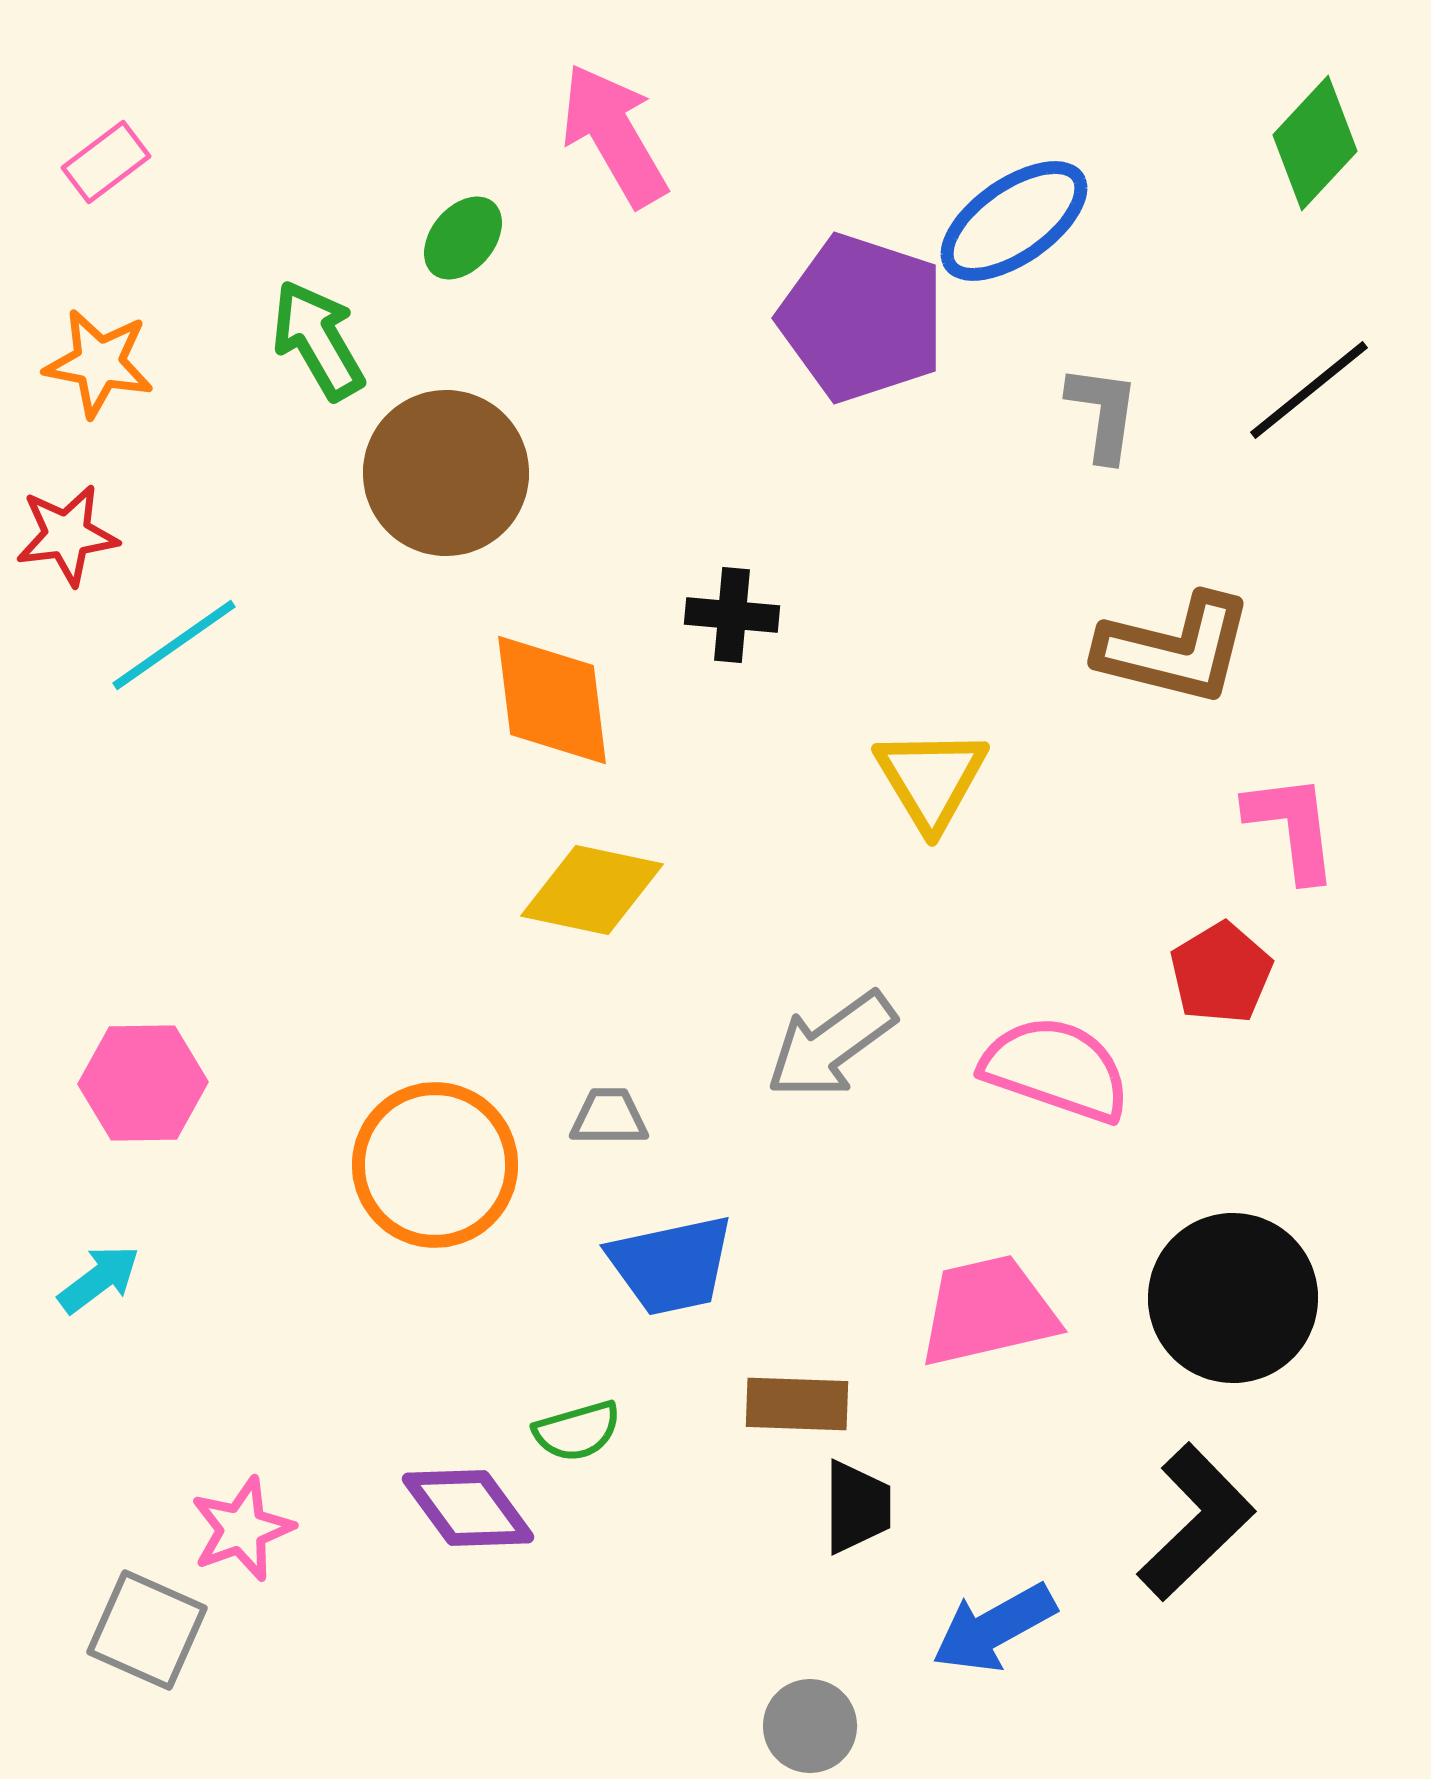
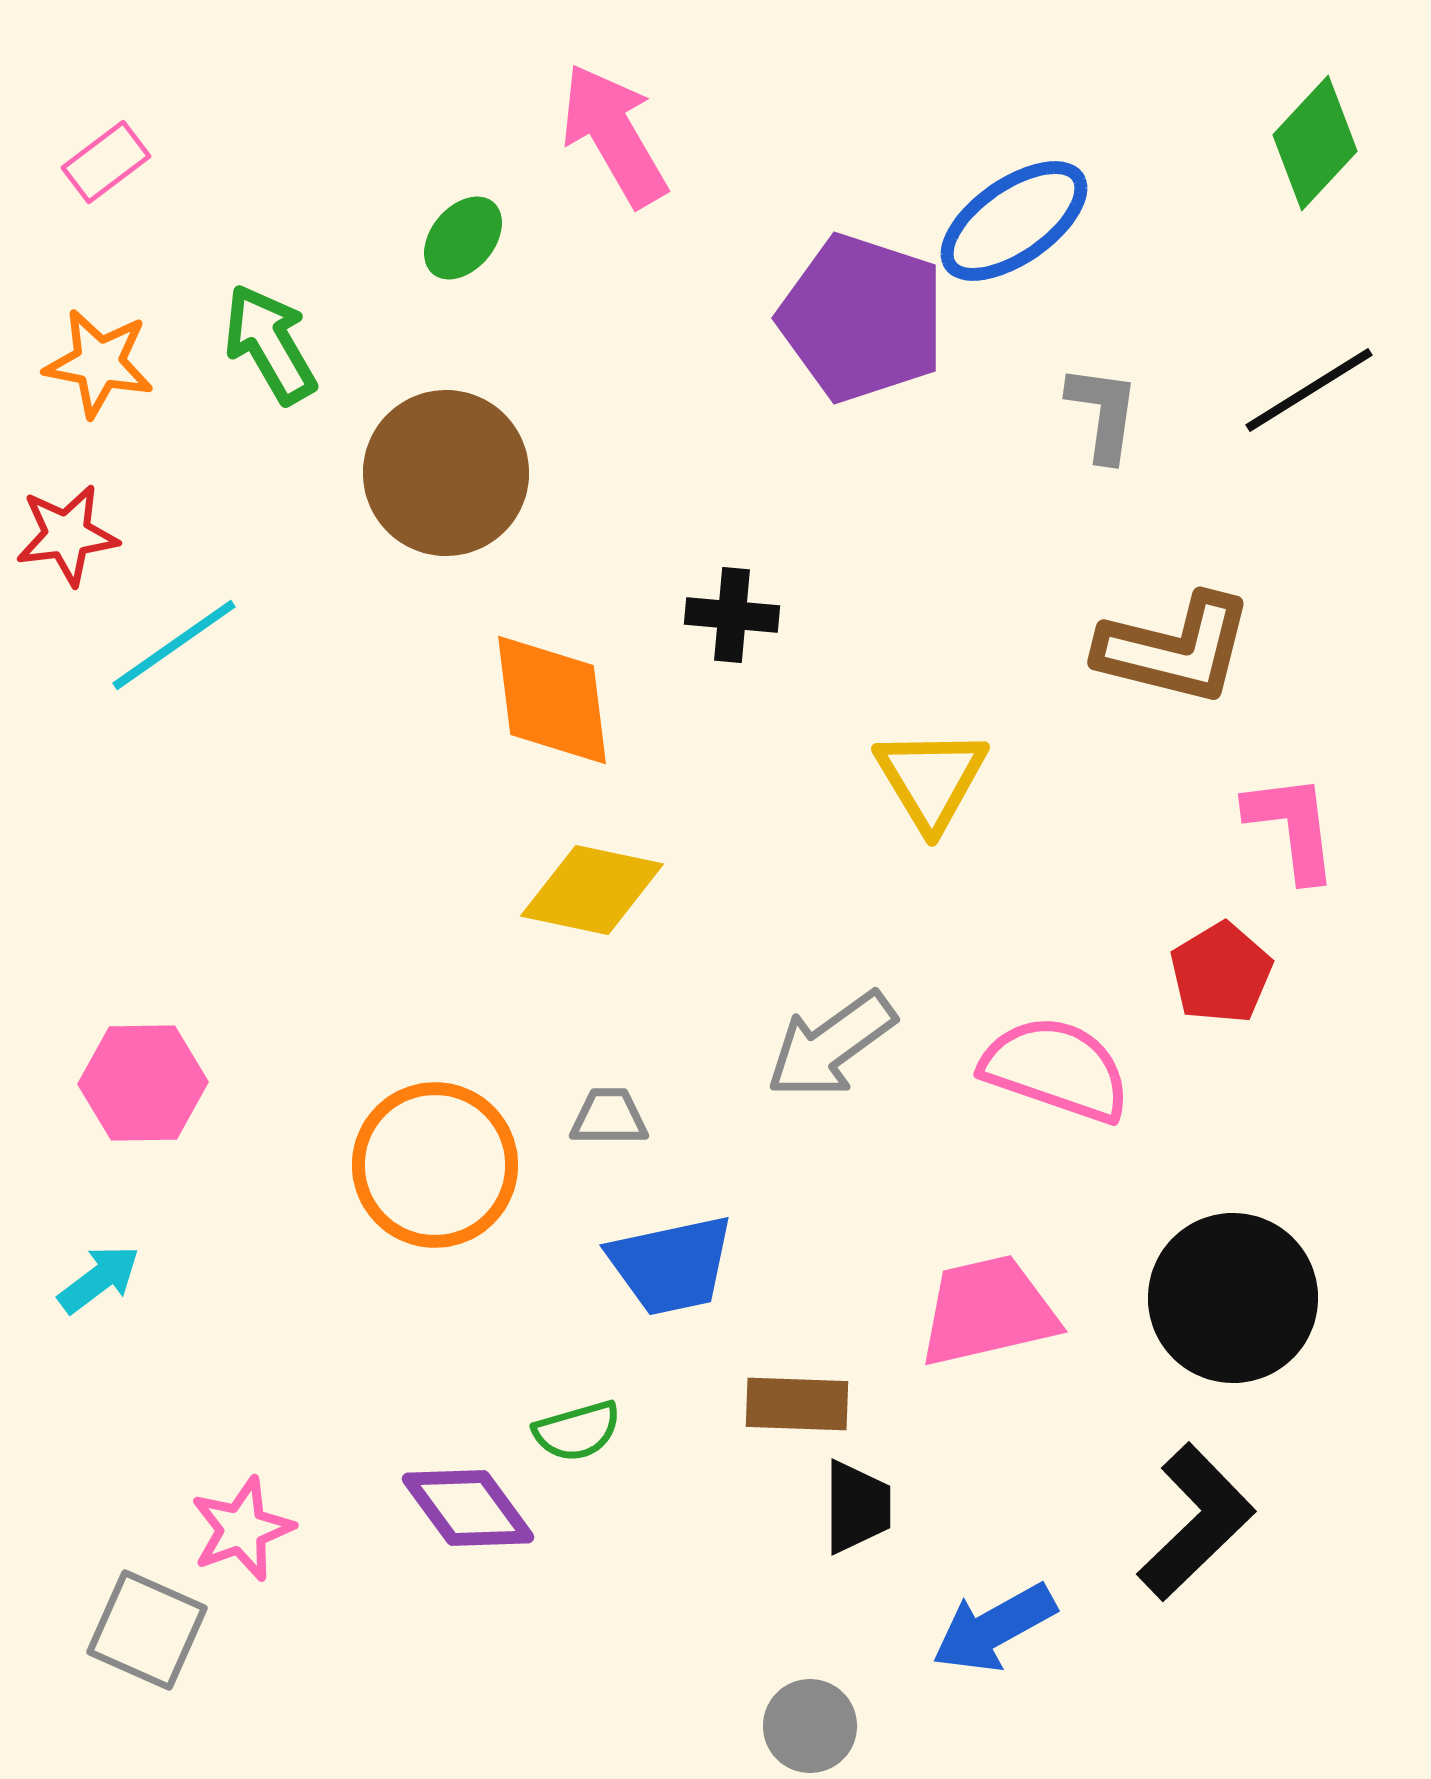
green arrow: moved 48 px left, 4 px down
black line: rotated 7 degrees clockwise
